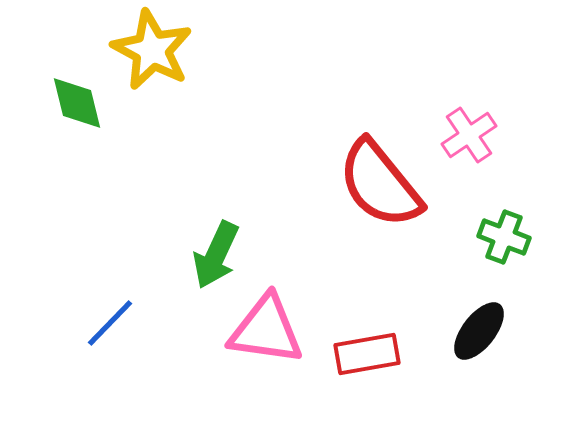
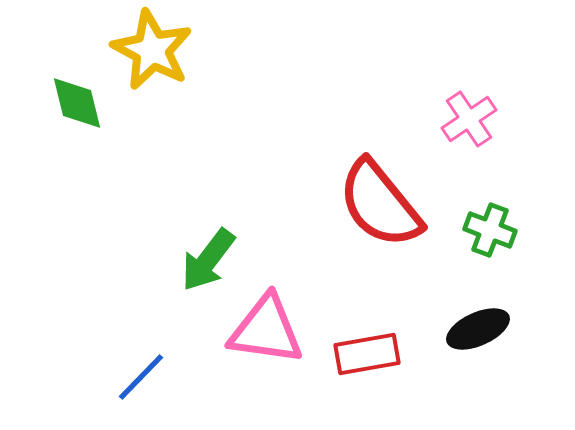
pink cross: moved 16 px up
red semicircle: moved 20 px down
green cross: moved 14 px left, 7 px up
green arrow: moved 8 px left, 5 px down; rotated 12 degrees clockwise
blue line: moved 31 px right, 54 px down
black ellipse: moved 1 px left, 2 px up; rotated 28 degrees clockwise
